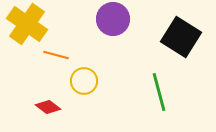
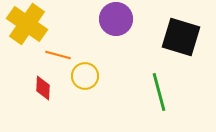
purple circle: moved 3 px right
black square: rotated 15 degrees counterclockwise
orange line: moved 2 px right
yellow circle: moved 1 px right, 5 px up
red diamond: moved 5 px left, 19 px up; rotated 55 degrees clockwise
